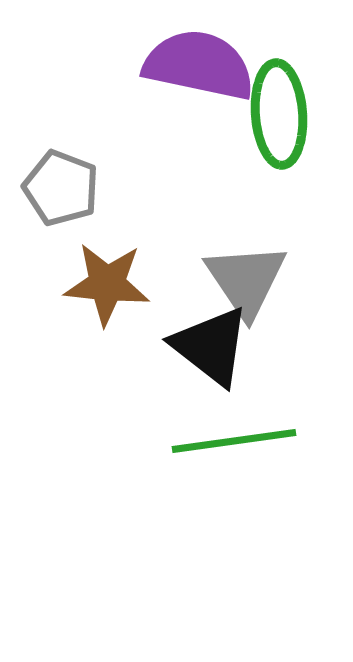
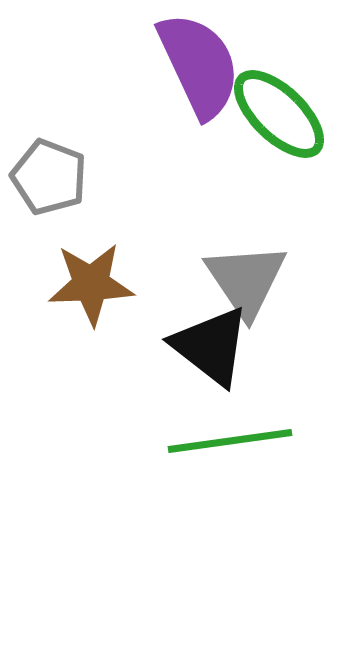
purple semicircle: rotated 53 degrees clockwise
green ellipse: rotated 42 degrees counterclockwise
gray pentagon: moved 12 px left, 11 px up
brown star: moved 16 px left; rotated 8 degrees counterclockwise
green line: moved 4 px left
